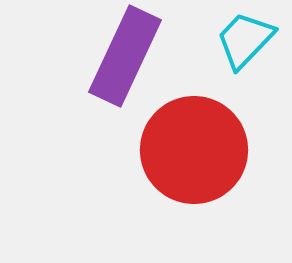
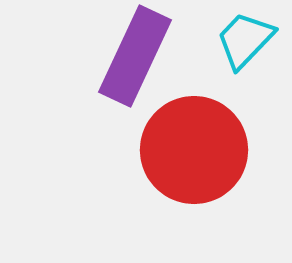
purple rectangle: moved 10 px right
